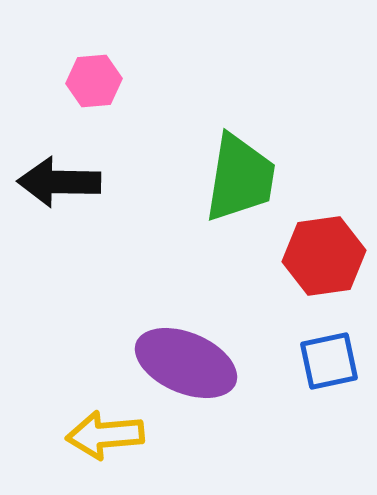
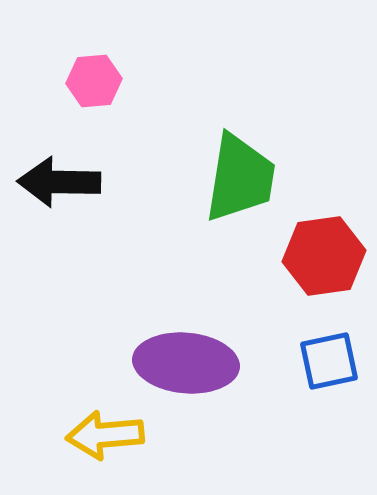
purple ellipse: rotated 18 degrees counterclockwise
